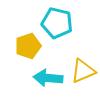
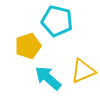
cyan pentagon: moved 2 px up
cyan arrow: rotated 36 degrees clockwise
